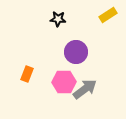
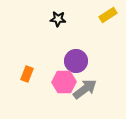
purple circle: moved 9 px down
